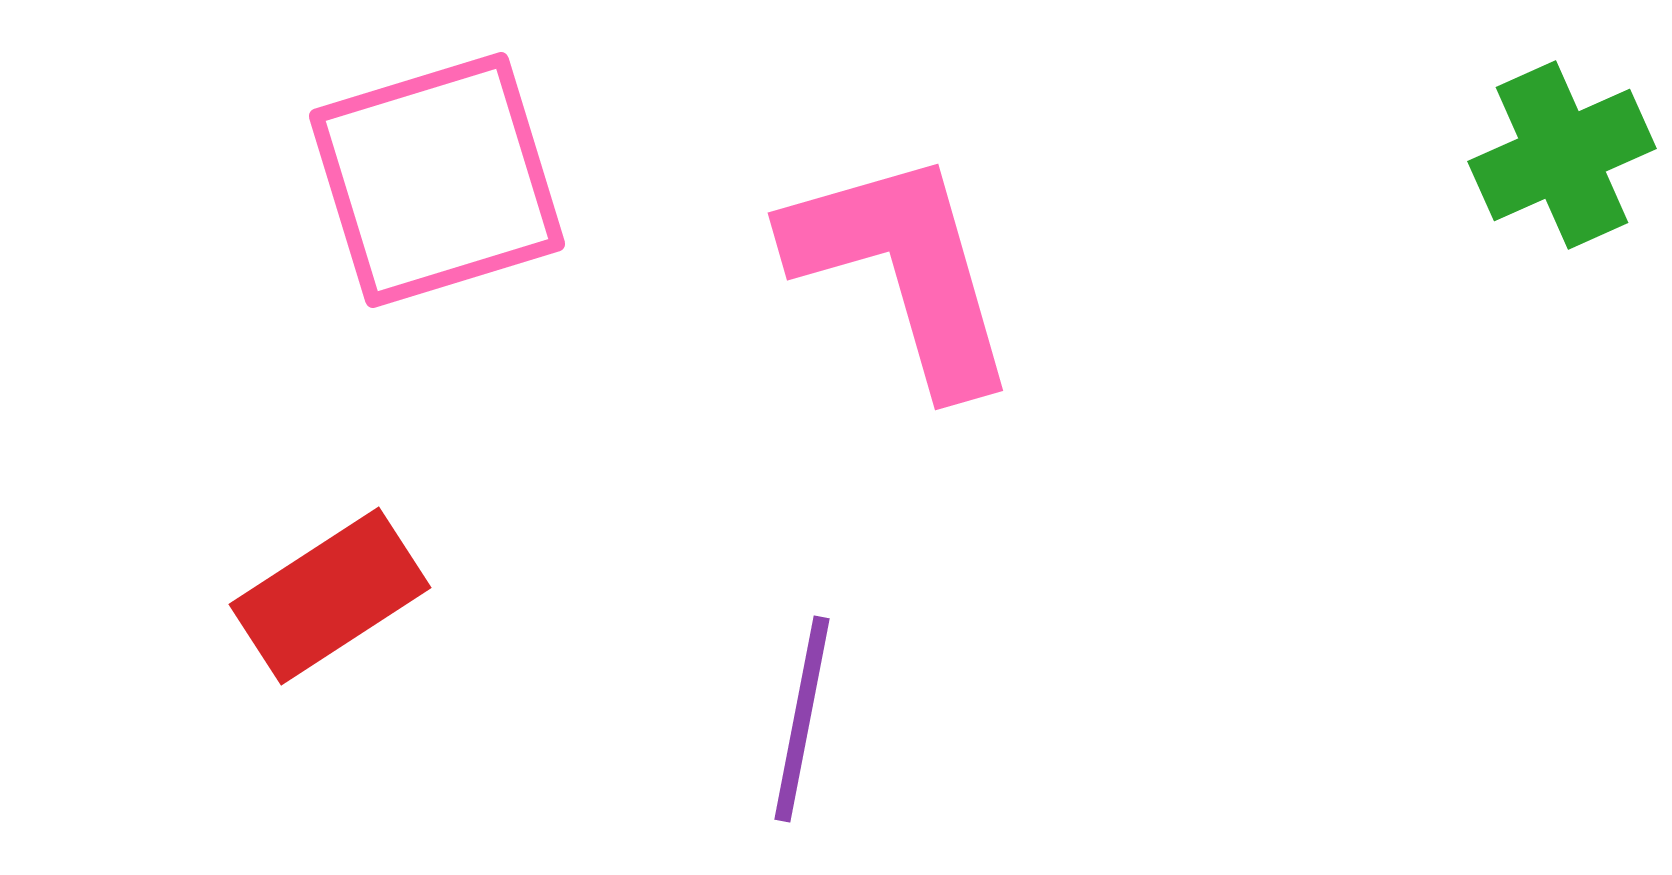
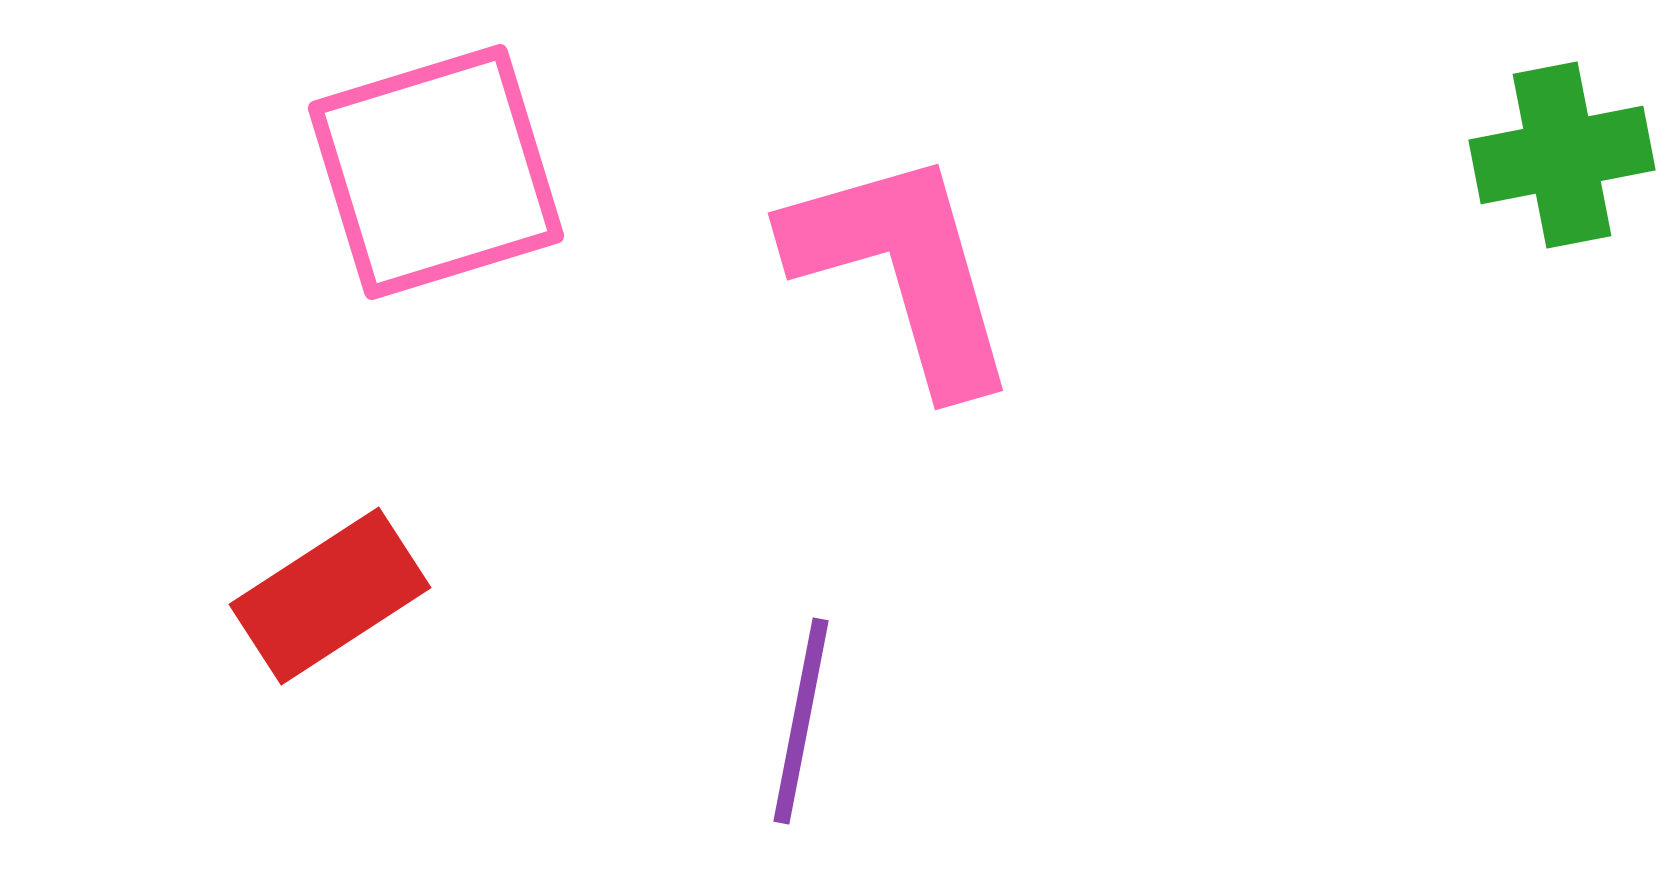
green cross: rotated 13 degrees clockwise
pink square: moved 1 px left, 8 px up
purple line: moved 1 px left, 2 px down
